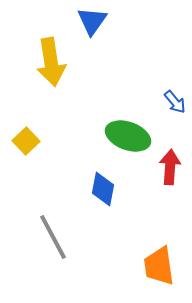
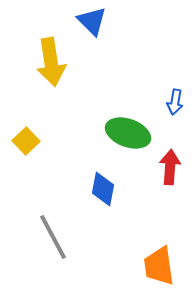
blue triangle: rotated 20 degrees counterclockwise
blue arrow: rotated 50 degrees clockwise
green ellipse: moved 3 px up
